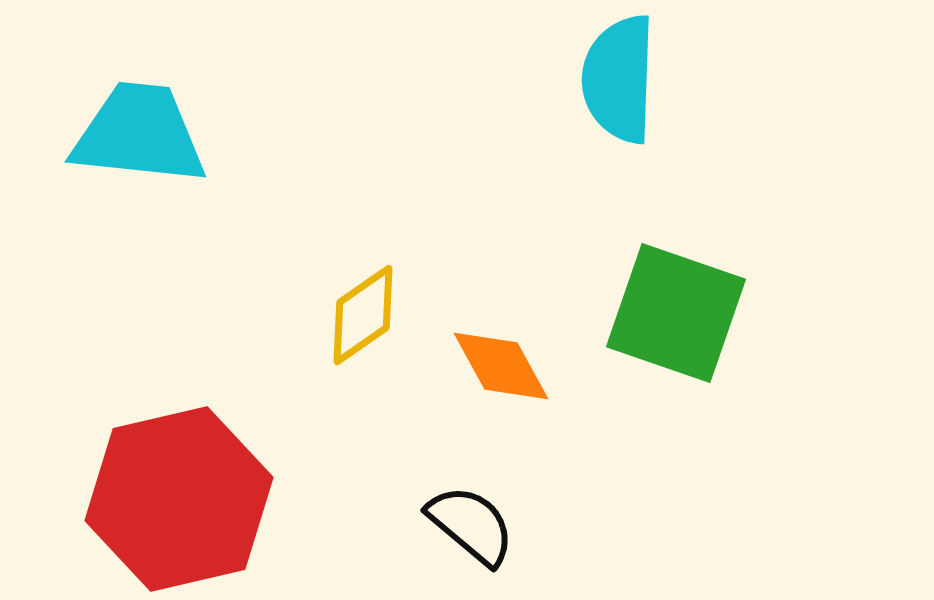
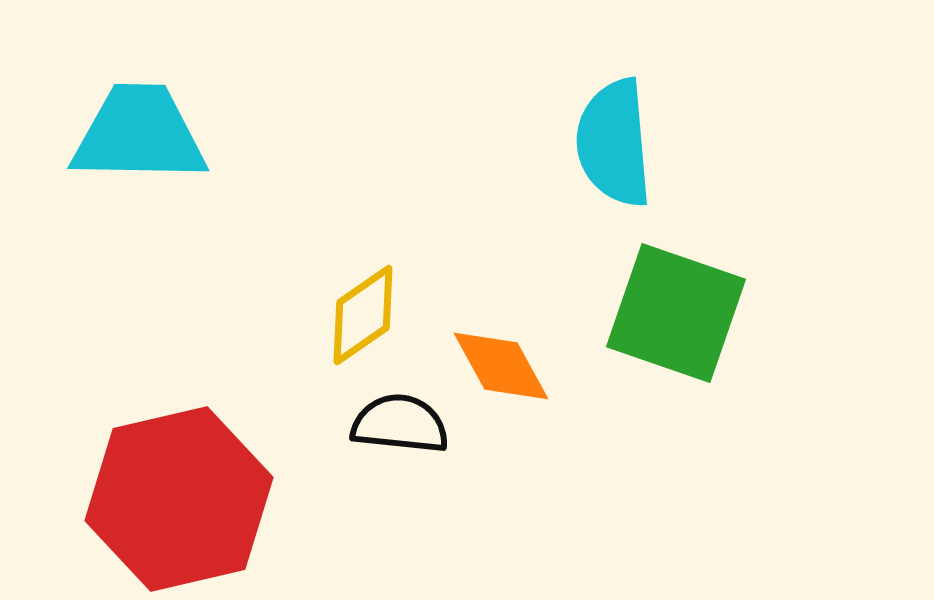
cyan semicircle: moved 5 px left, 64 px down; rotated 7 degrees counterclockwise
cyan trapezoid: rotated 5 degrees counterclockwise
black semicircle: moved 71 px left, 101 px up; rotated 34 degrees counterclockwise
